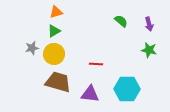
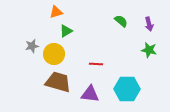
green triangle: moved 12 px right
gray star: moved 2 px up
